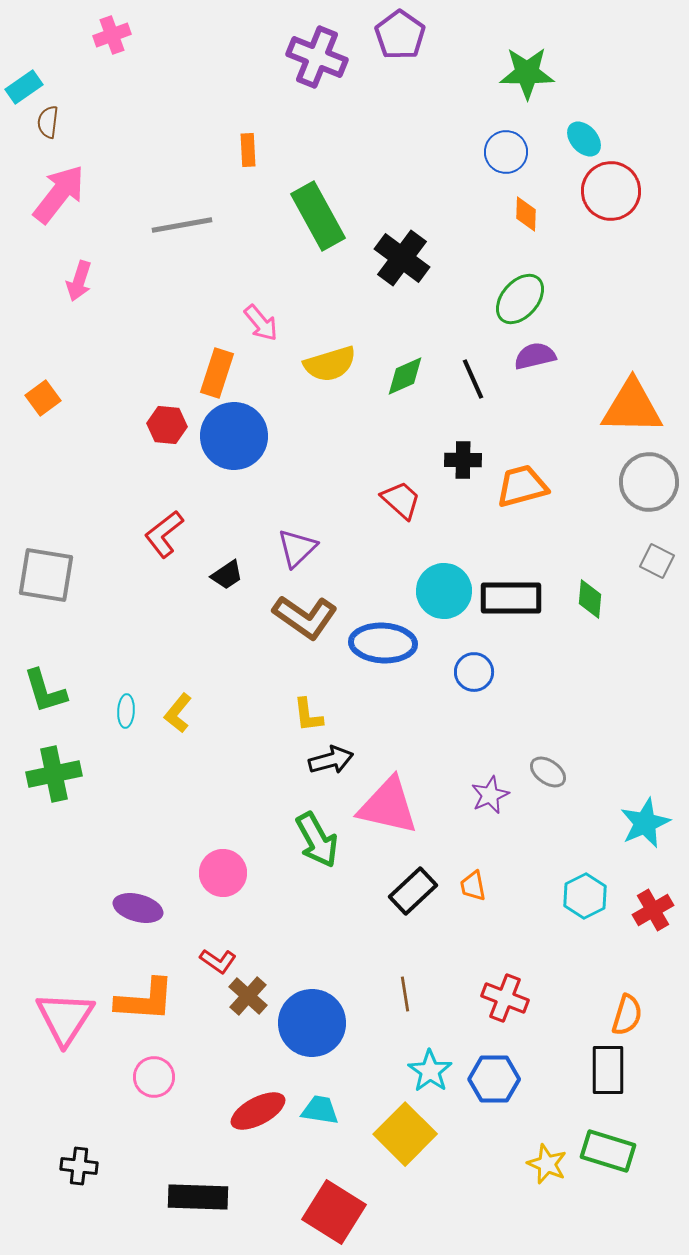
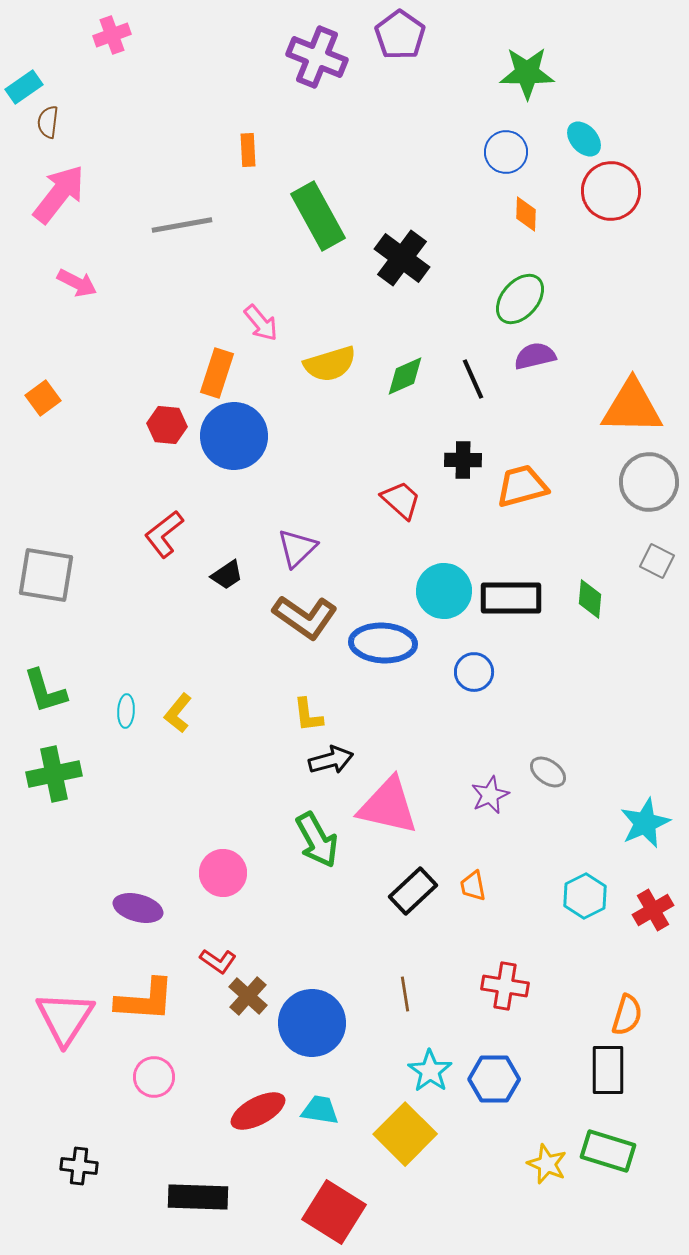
pink arrow at (79, 281): moved 2 px left, 2 px down; rotated 81 degrees counterclockwise
red cross at (505, 998): moved 12 px up; rotated 12 degrees counterclockwise
